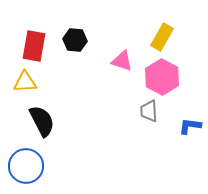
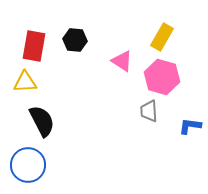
pink triangle: rotated 15 degrees clockwise
pink hexagon: rotated 12 degrees counterclockwise
blue circle: moved 2 px right, 1 px up
